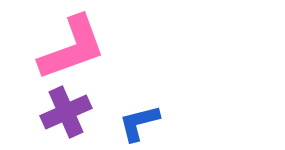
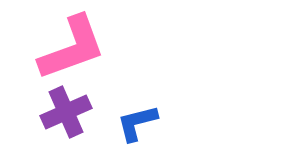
blue L-shape: moved 2 px left
